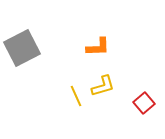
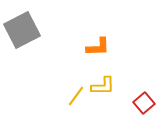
gray square: moved 18 px up
yellow L-shape: rotated 15 degrees clockwise
yellow line: rotated 60 degrees clockwise
